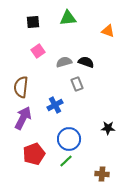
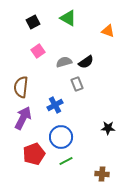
green triangle: rotated 36 degrees clockwise
black square: rotated 24 degrees counterclockwise
black semicircle: rotated 126 degrees clockwise
blue circle: moved 8 px left, 2 px up
green line: rotated 16 degrees clockwise
